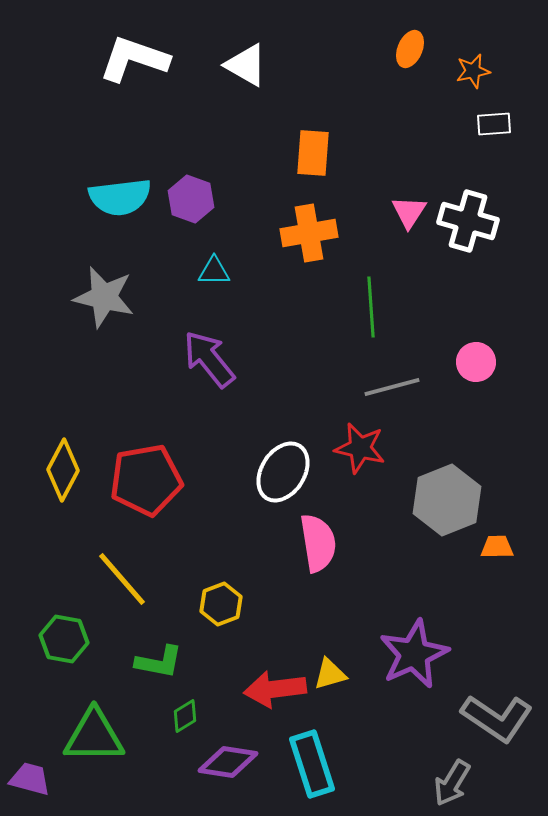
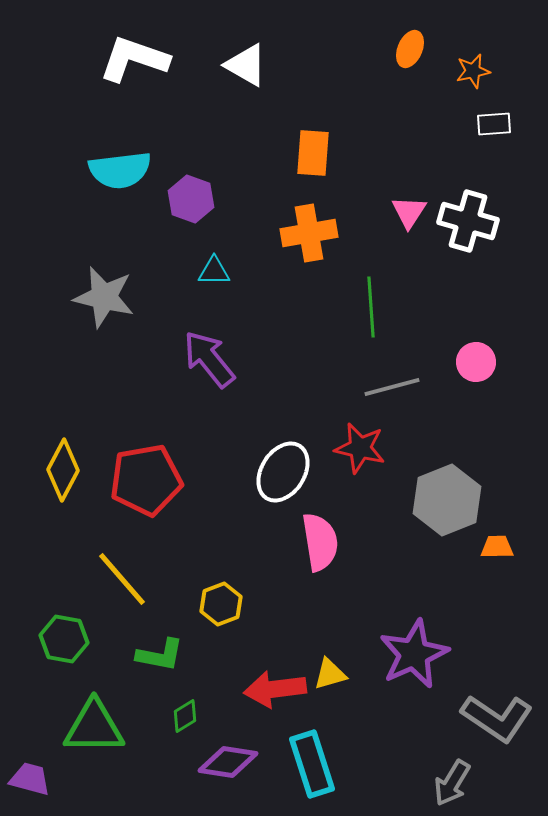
cyan semicircle: moved 27 px up
pink semicircle: moved 2 px right, 1 px up
green L-shape: moved 1 px right, 7 px up
green triangle: moved 9 px up
